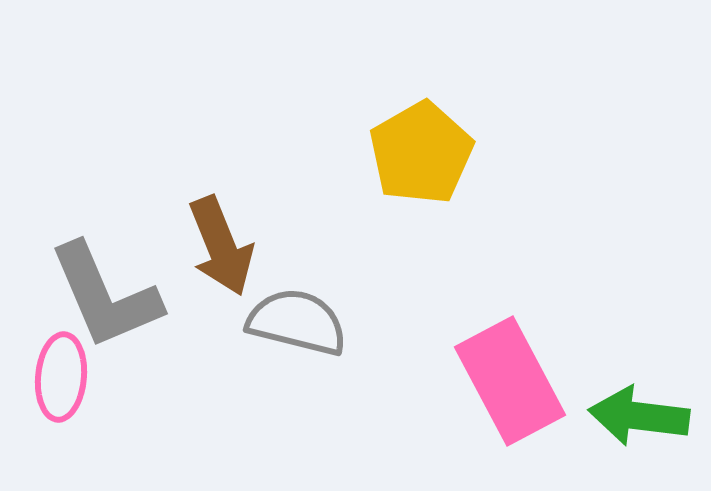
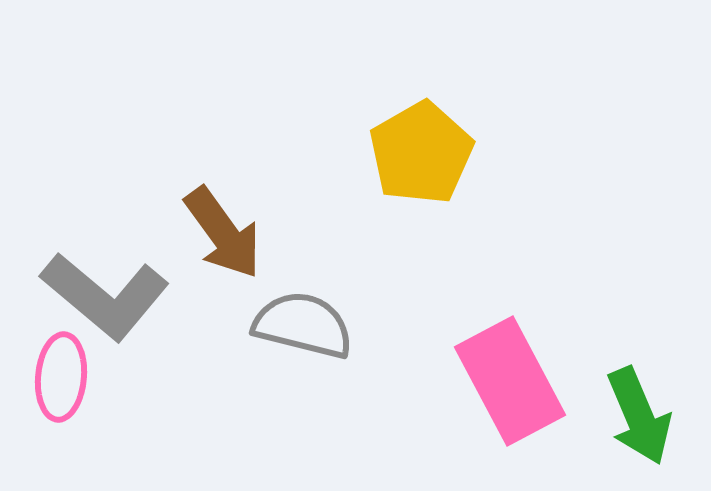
brown arrow: moved 2 px right, 13 px up; rotated 14 degrees counterclockwise
gray L-shape: rotated 27 degrees counterclockwise
gray semicircle: moved 6 px right, 3 px down
green arrow: rotated 120 degrees counterclockwise
